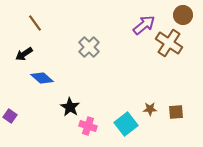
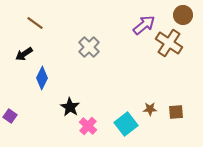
brown line: rotated 18 degrees counterclockwise
blue diamond: rotated 75 degrees clockwise
pink cross: rotated 24 degrees clockwise
